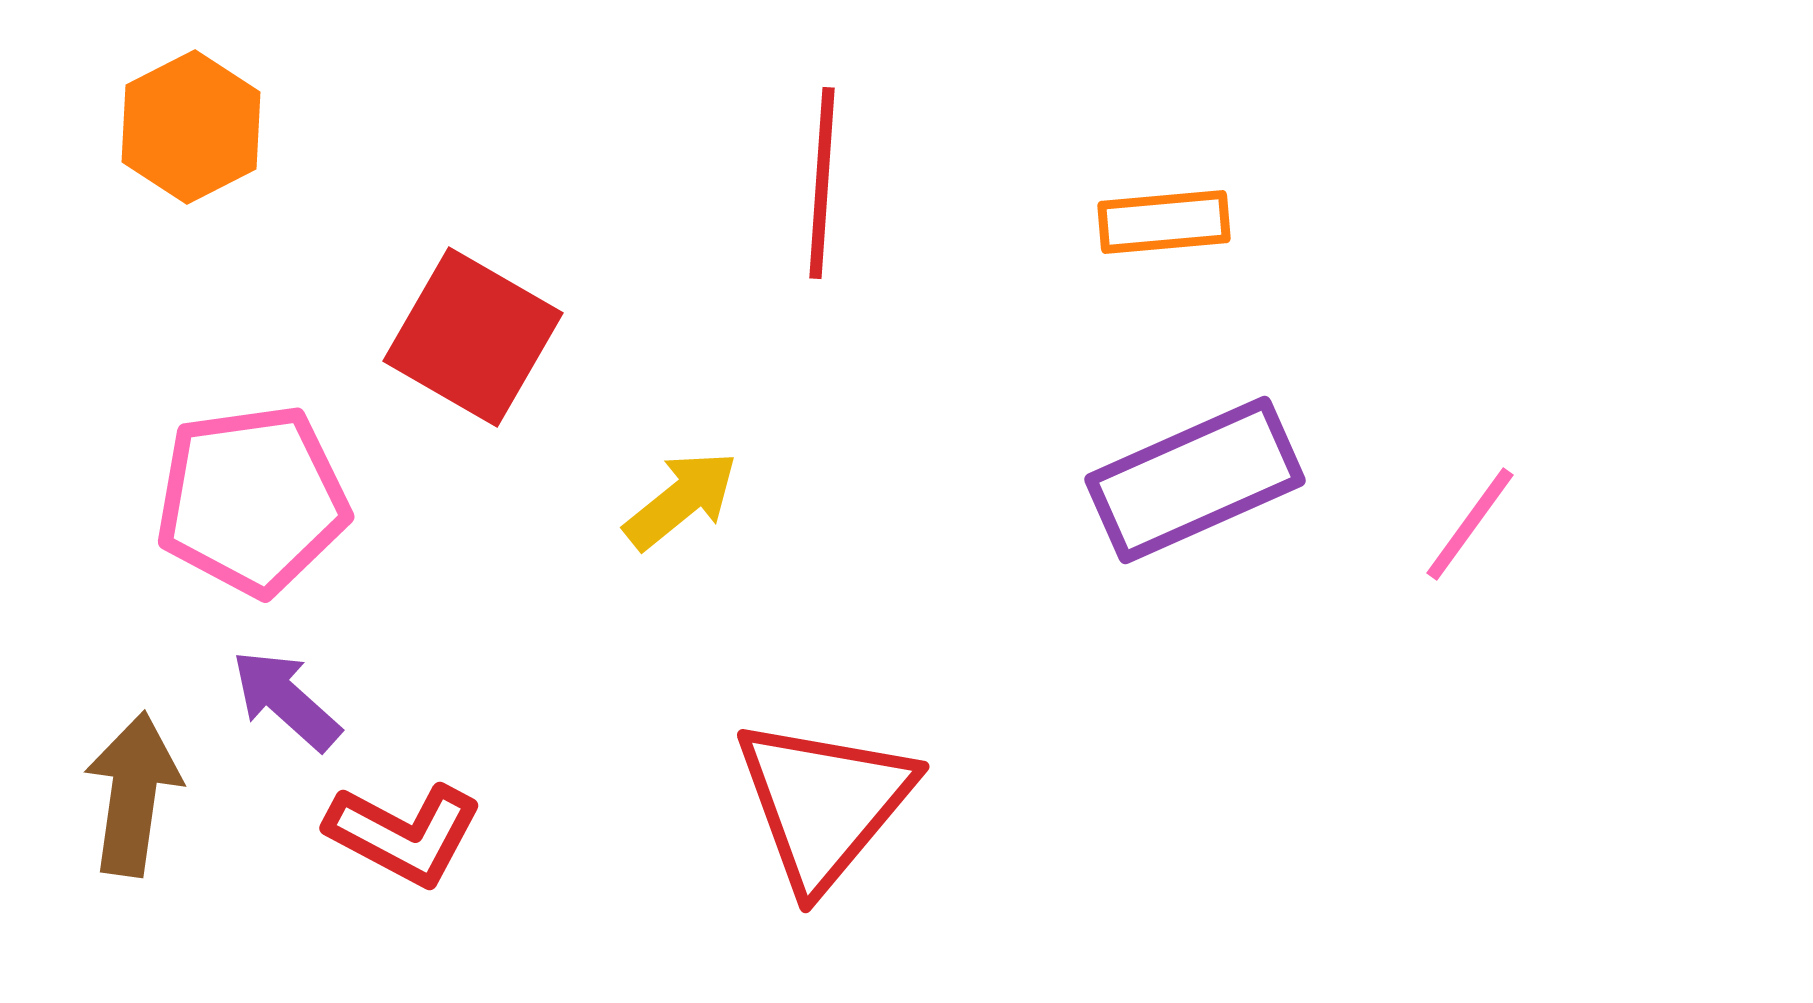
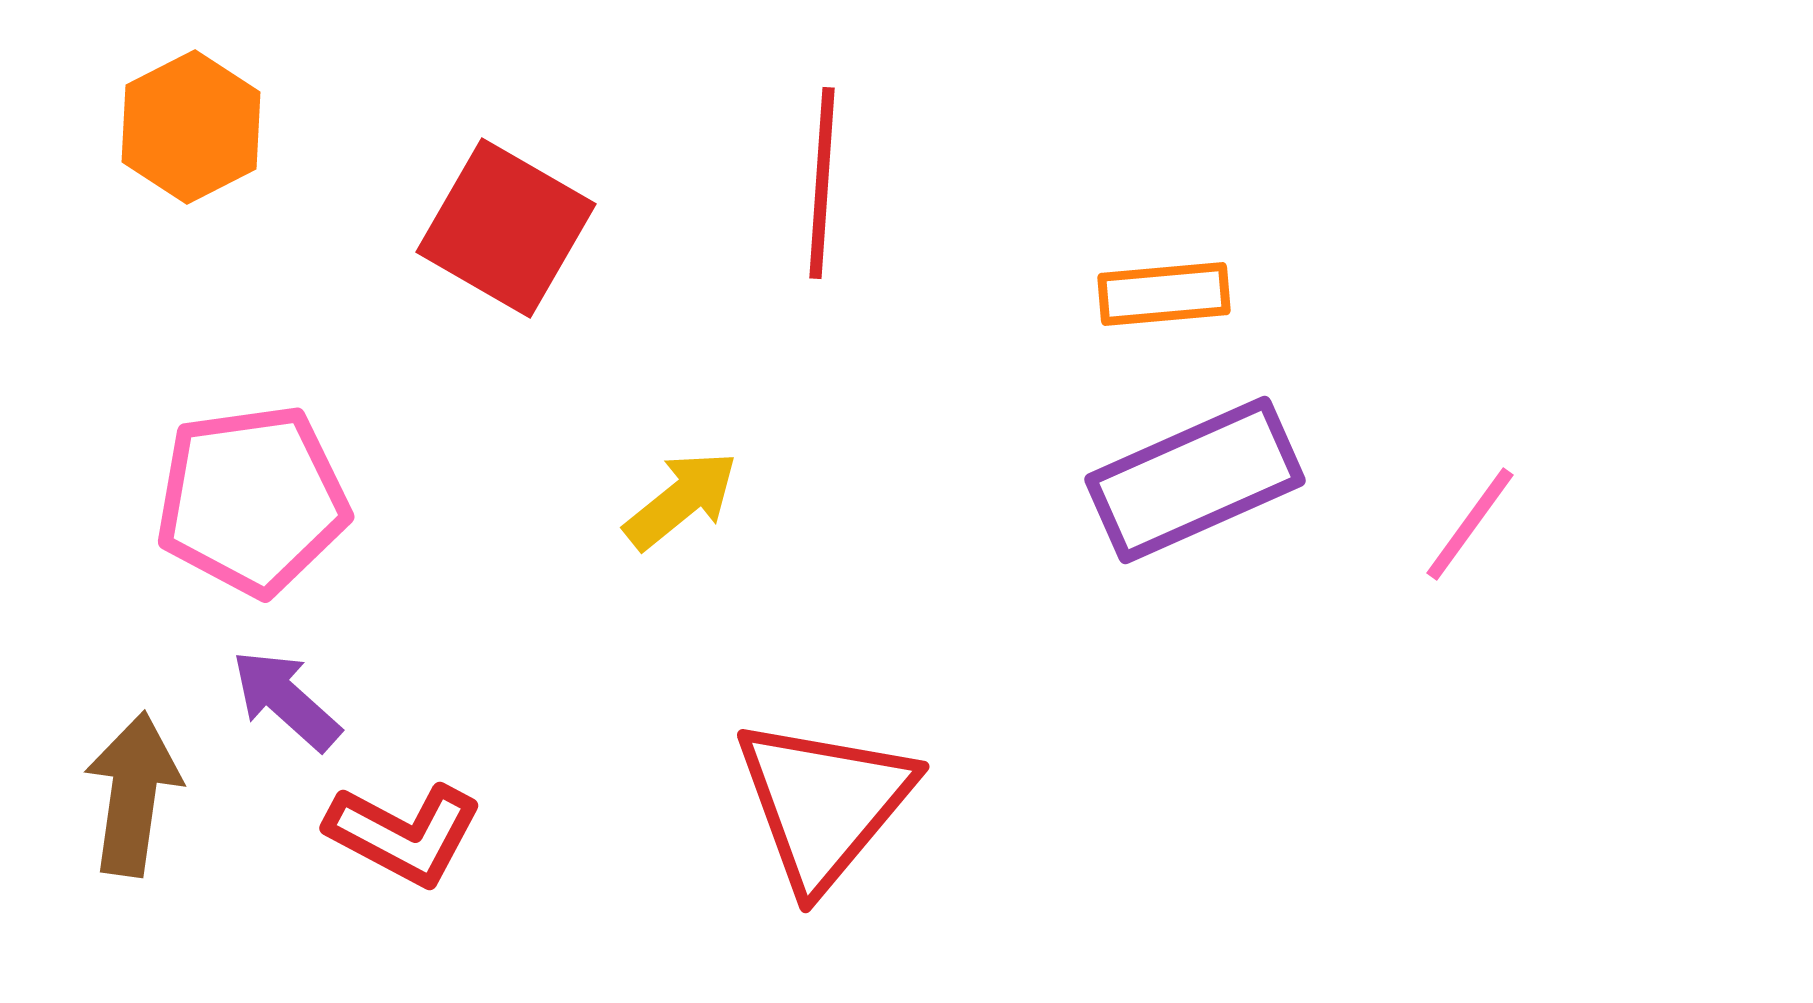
orange rectangle: moved 72 px down
red square: moved 33 px right, 109 px up
